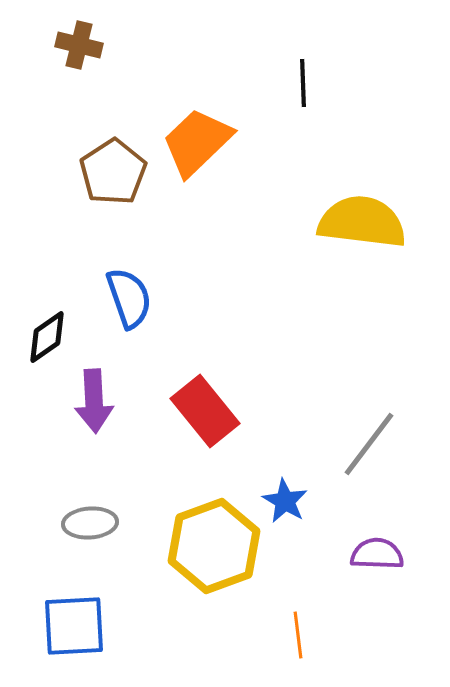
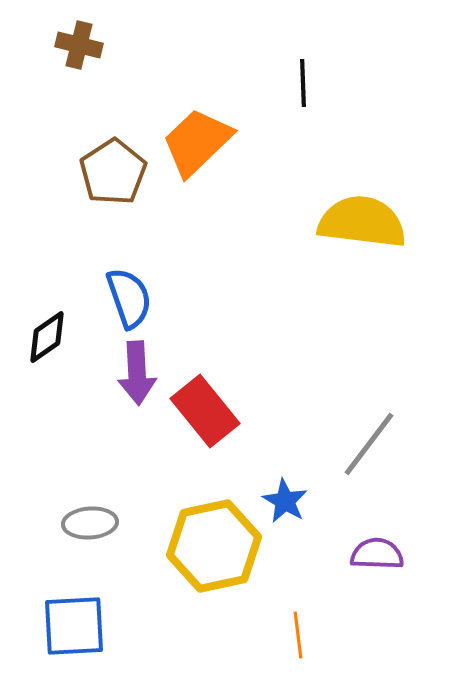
purple arrow: moved 43 px right, 28 px up
yellow hexagon: rotated 8 degrees clockwise
